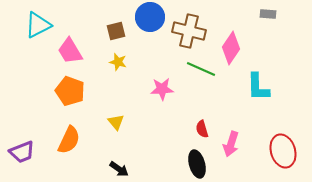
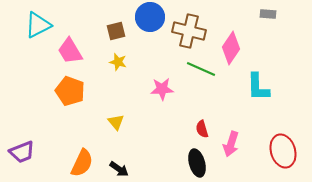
orange semicircle: moved 13 px right, 23 px down
black ellipse: moved 1 px up
